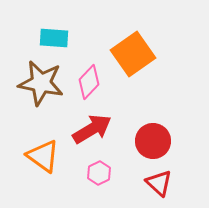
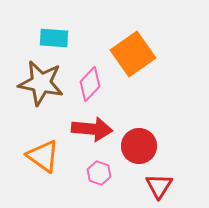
pink diamond: moved 1 px right, 2 px down
red arrow: rotated 36 degrees clockwise
red circle: moved 14 px left, 5 px down
pink hexagon: rotated 15 degrees counterclockwise
red triangle: moved 3 px down; rotated 20 degrees clockwise
